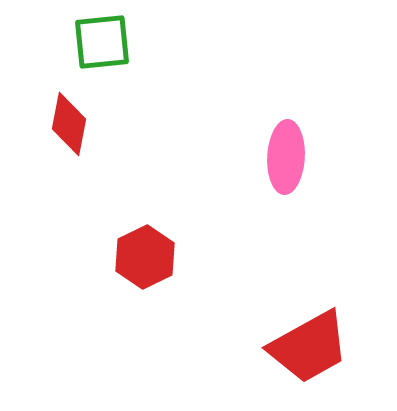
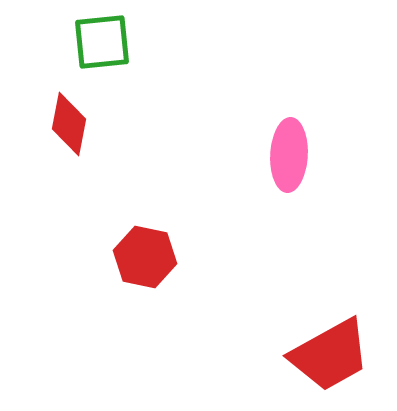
pink ellipse: moved 3 px right, 2 px up
red hexagon: rotated 22 degrees counterclockwise
red trapezoid: moved 21 px right, 8 px down
